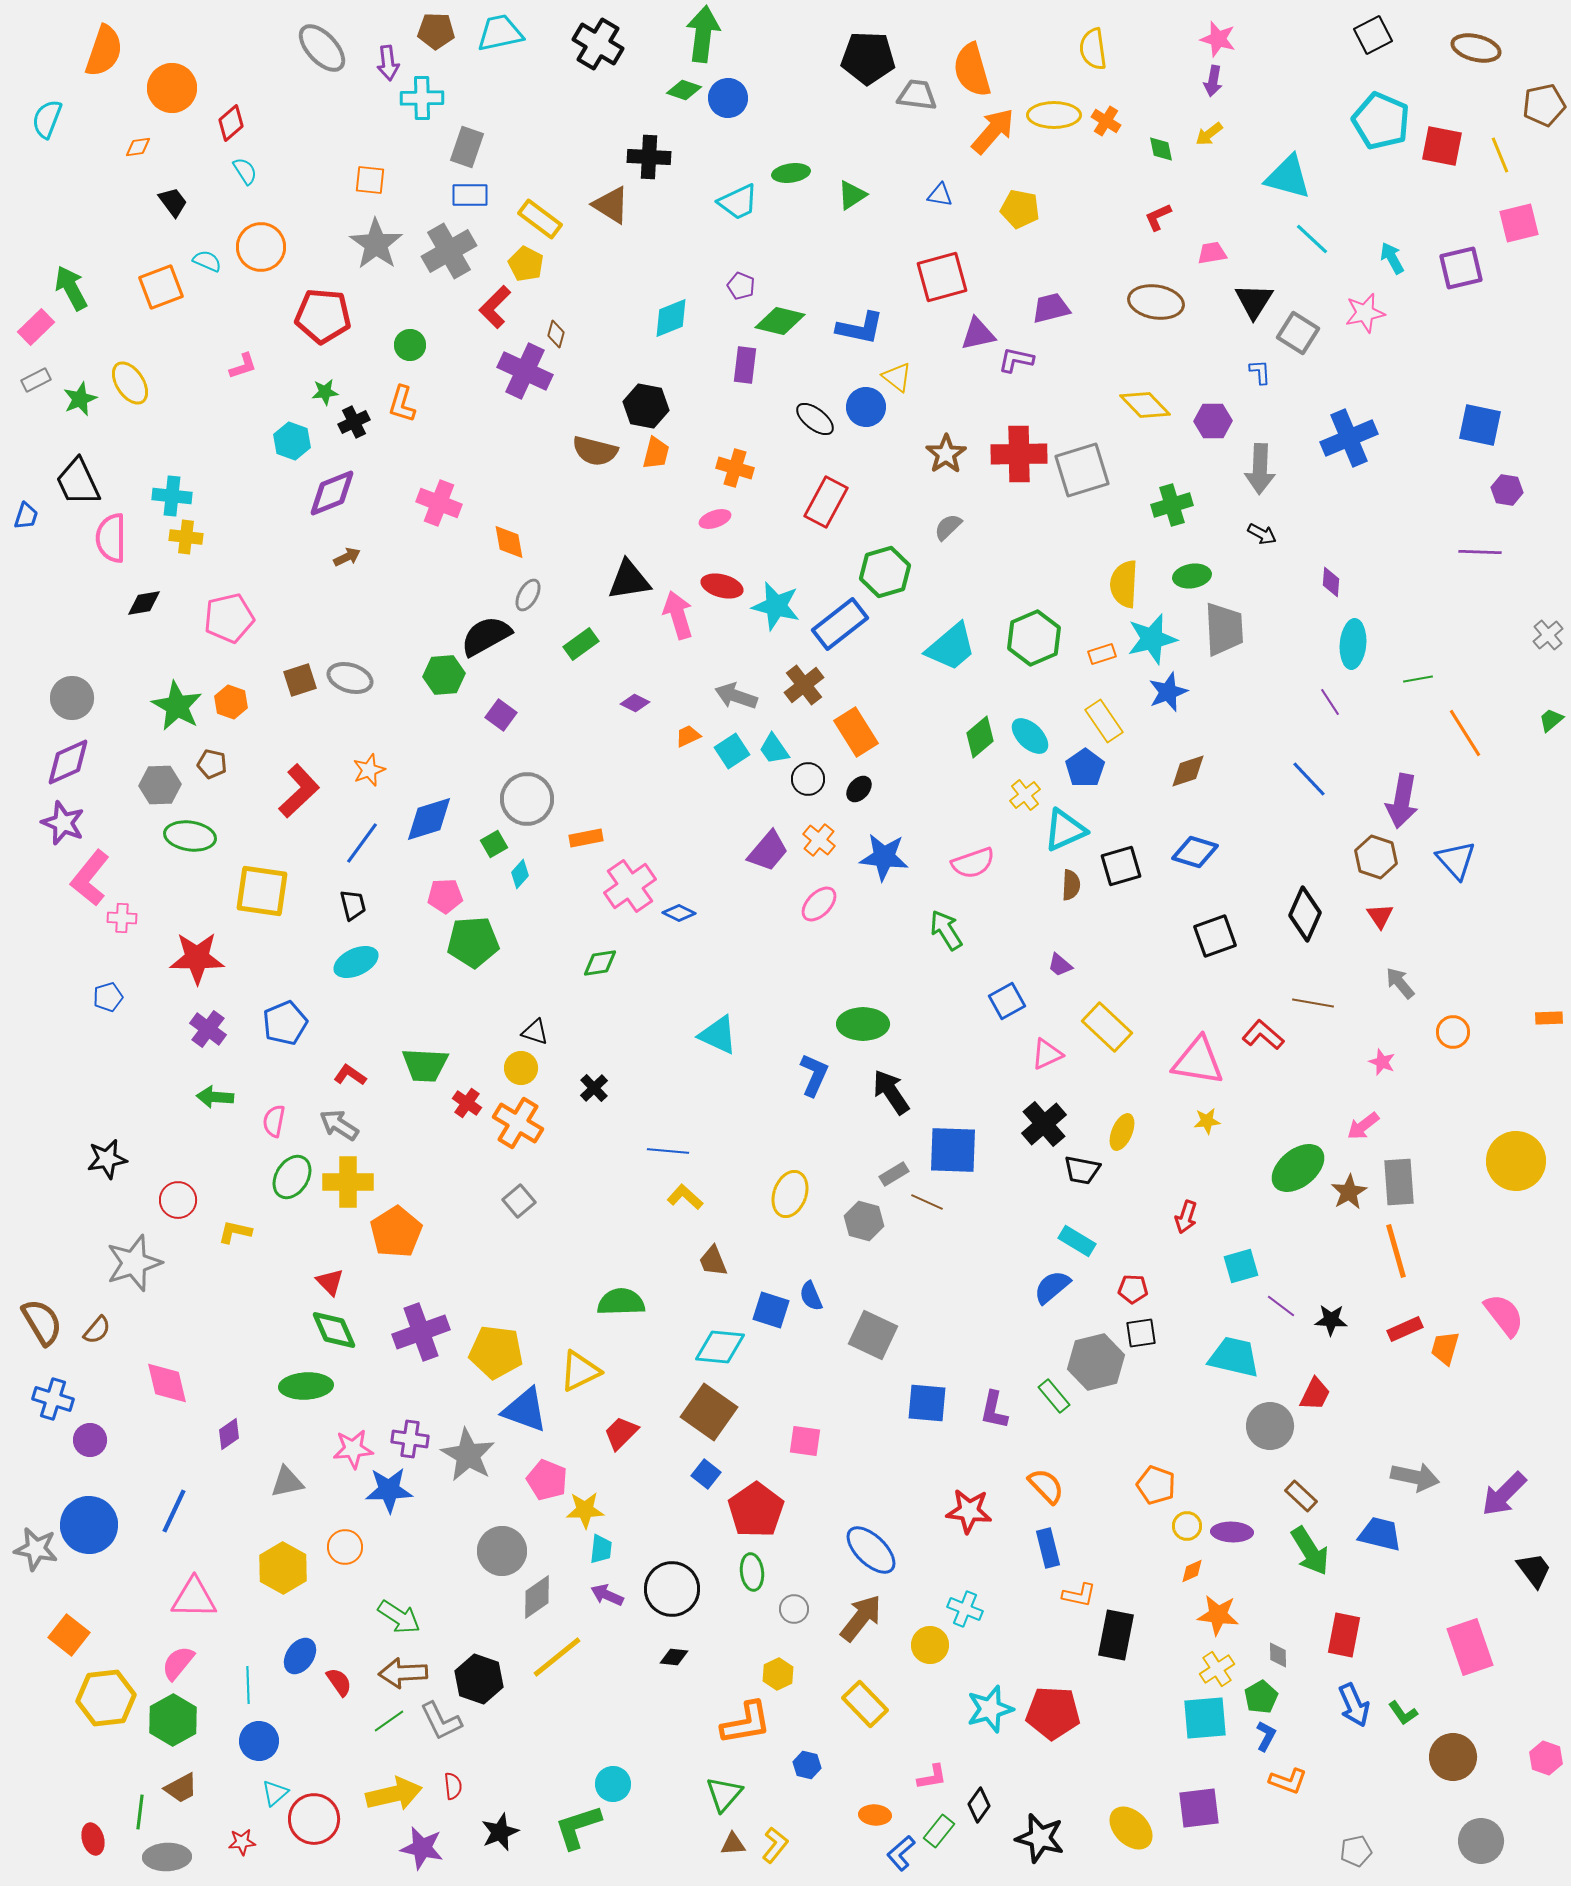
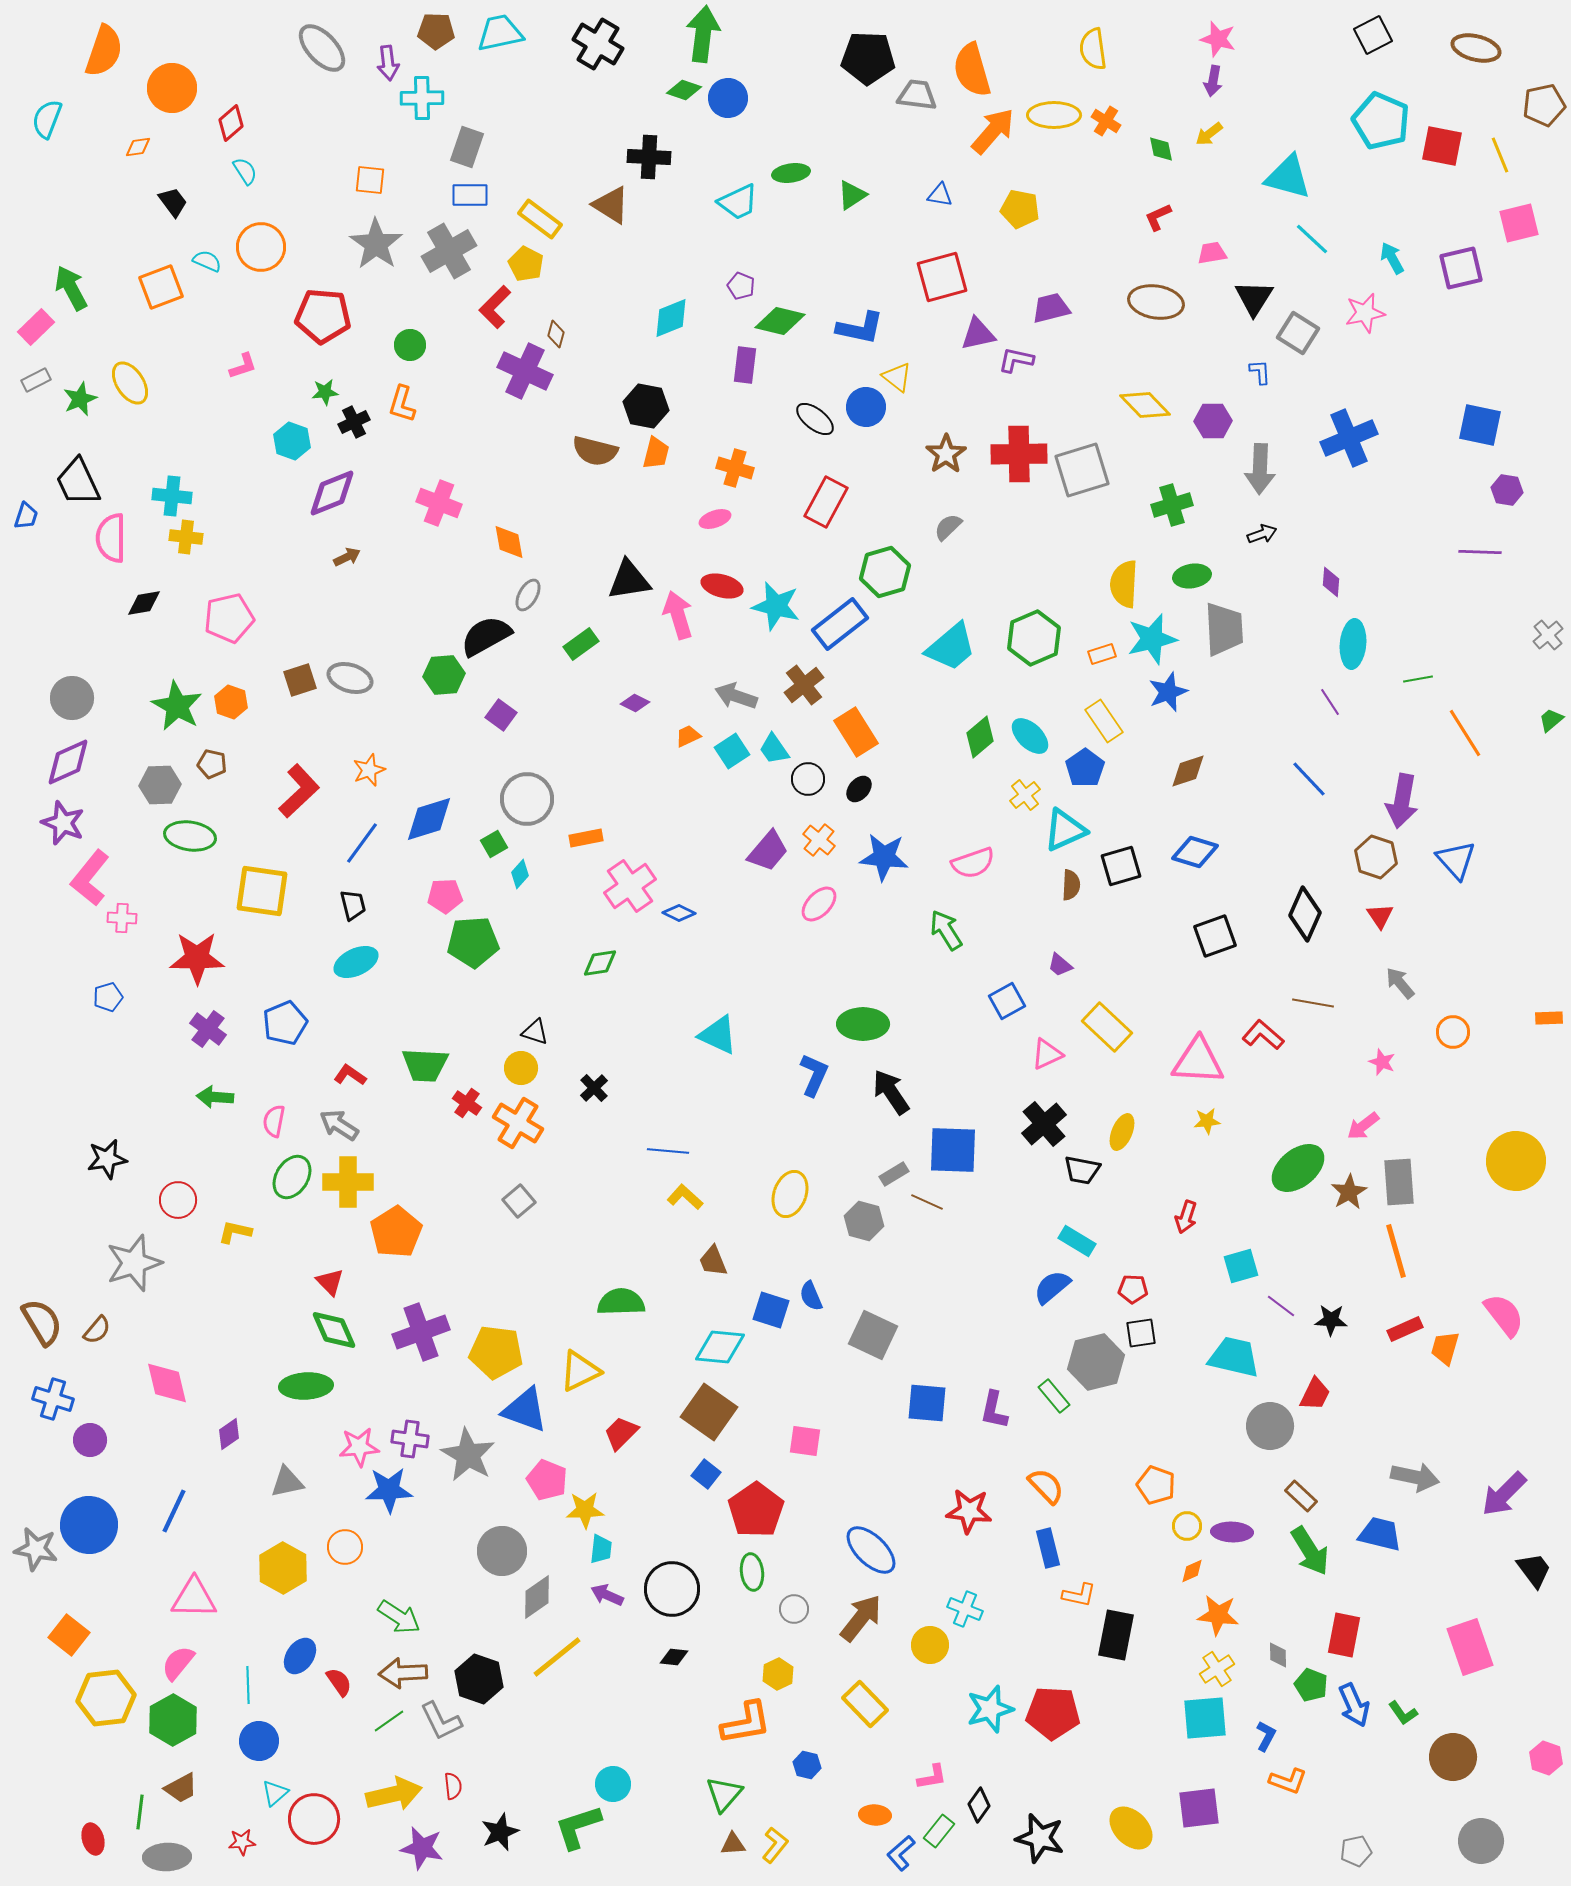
black triangle at (1254, 301): moved 3 px up
black arrow at (1262, 534): rotated 48 degrees counterclockwise
pink triangle at (1198, 1061): rotated 6 degrees counterclockwise
pink star at (353, 1449): moved 6 px right, 2 px up
green pentagon at (1261, 1697): moved 50 px right, 12 px up; rotated 20 degrees counterclockwise
